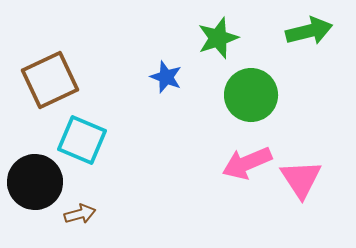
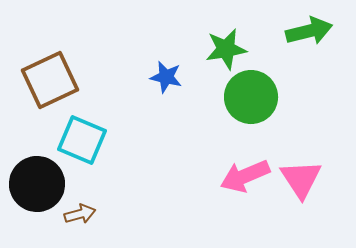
green star: moved 8 px right, 11 px down; rotated 9 degrees clockwise
blue star: rotated 8 degrees counterclockwise
green circle: moved 2 px down
pink arrow: moved 2 px left, 13 px down
black circle: moved 2 px right, 2 px down
